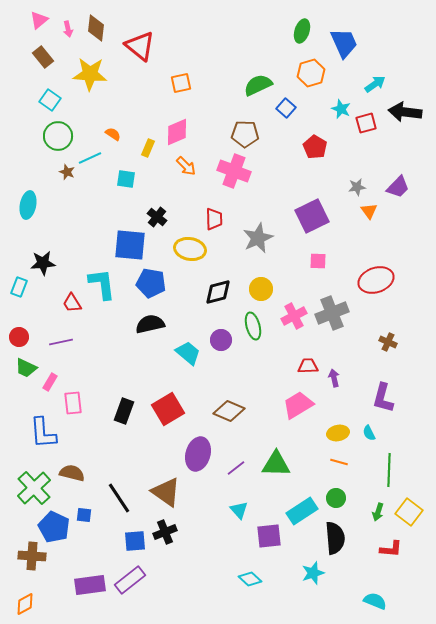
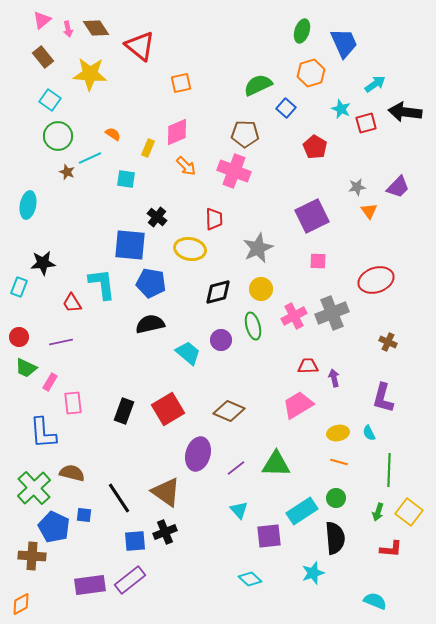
pink triangle at (39, 20): moved 3 px right
brown diamond at (96, 28): rotated 40 degrees counterclockwise
gray star at (258, 238): moved 10 px down
orange diamond at (25, 604): moved 4 px left
